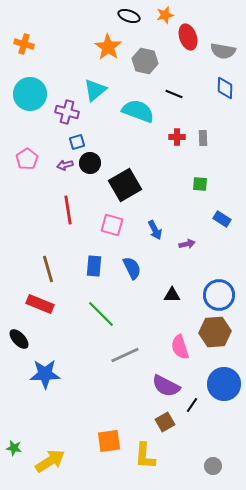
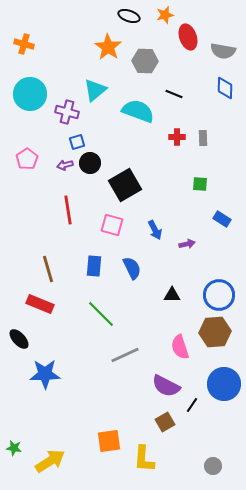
gray hexagon at (145, 61): rotated 10 degrees counterclockwise
yellow L-shape at (145, 456): moved 1 px left, 3 px down
